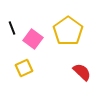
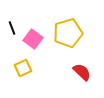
yellow pentagon: moved 2 px down; rotated 20 degrees clockwise
yellow square: moved 1 px left
